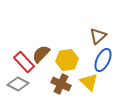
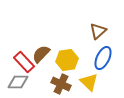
brown triangle: moved 5 px up
blue ellipse: moved 2 px up
gray diamond: moved 2 px up; rotated 25 degrees counterclockwise
